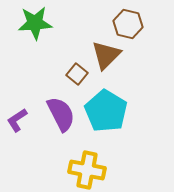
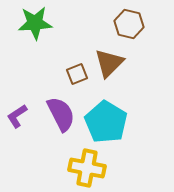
brown hexagon: moved 1 px right
brown triangle: moved 3 px right, 8 px down
brown square: rotated 30 degrees clockwise
cyan pentagon: moved 11 px down
purple L-shape: moved 4 px up
yellow cross: moved 2 px up
